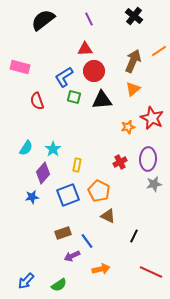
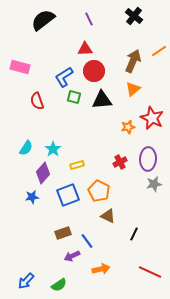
yellow rectangle: rotated 64 degrees clockwise
black line: moved 2 px up
red line: moved 1 px left
